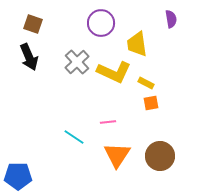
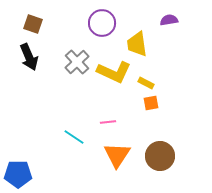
purple semicircle: moved 2 px left, 1 px down; rotated 90 degrees counterclockwise
purple circle: moved 1 px right
blue pentagon: moved 2 px up
